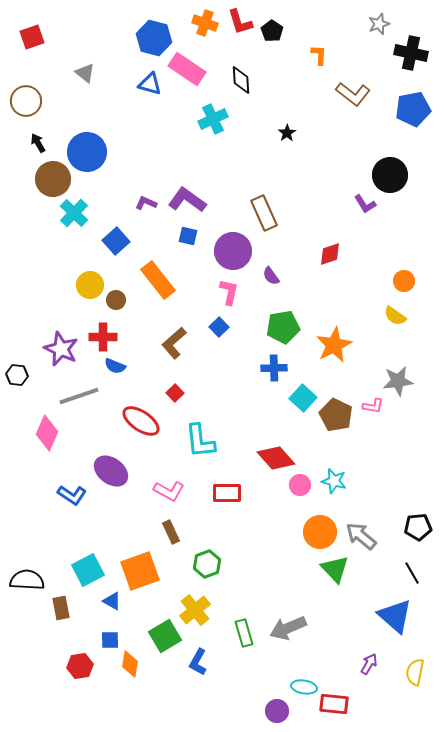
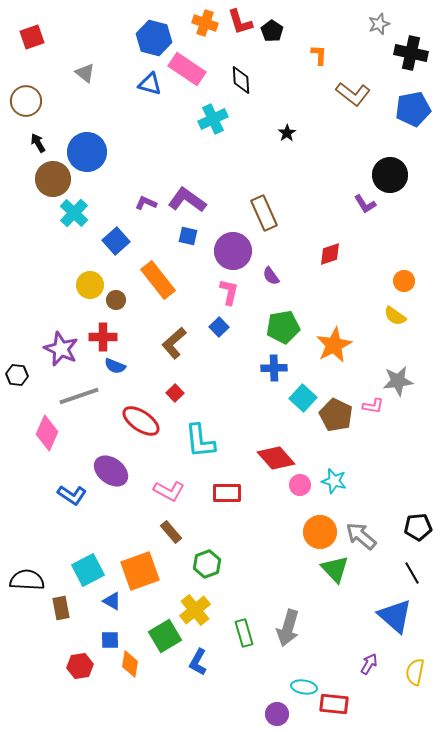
brown rectangle at (171, 532): rotated 15 degrees counterclockwise
gray arrow at (288, 628): rotated 51 degrees counterclockwise
purple circle at (277, 711): moved 3 px down
